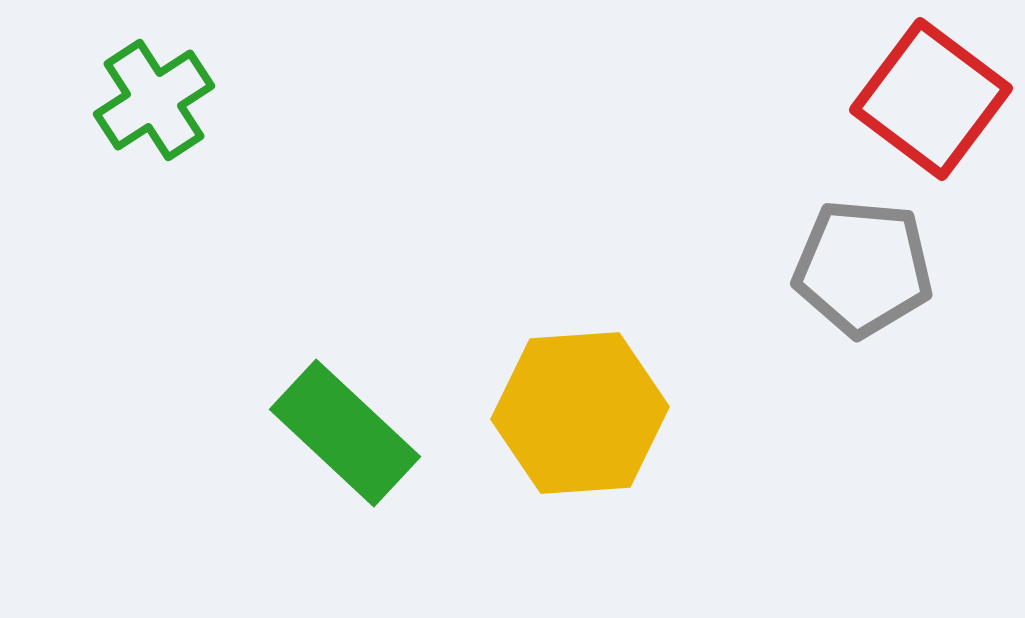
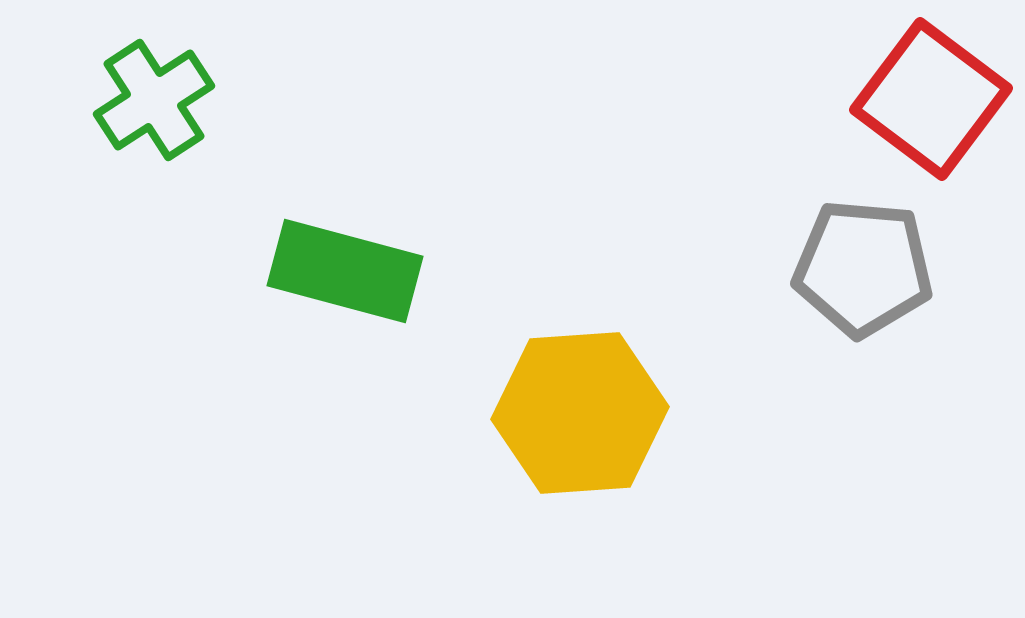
green rectangle: moved 162 px up; rotated 28 degrees counterclockwise
